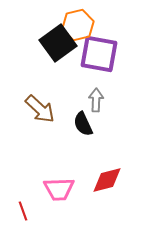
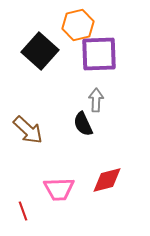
black square: moved 18 px left, 8 px down; rotated 12 degrees counterclockwise
purple square: rotated 12 degrees counterclockwise
brown arrow: moved 12 px left, 21 px down
